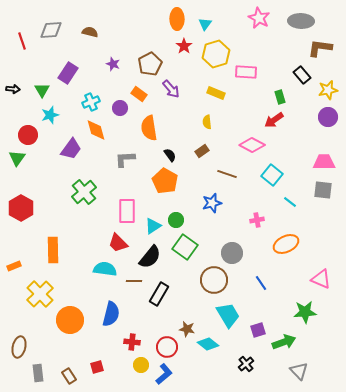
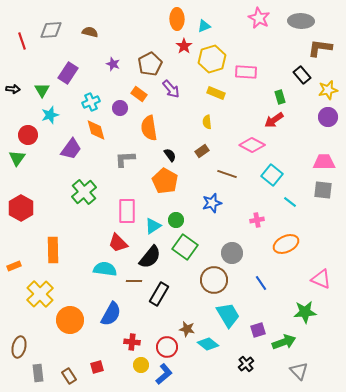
cyan triangle at (205, 24): moved 1 px left, 2 px down; rotated 32 degrees clockwise
yellow hexagon at (216, 54): moved 4 px left, 5 px down
blue semicircle at (111, 314): rotated 15 degrees clockwise
